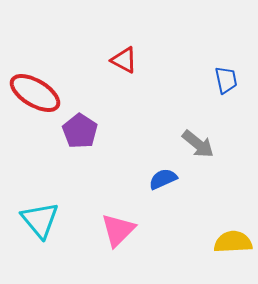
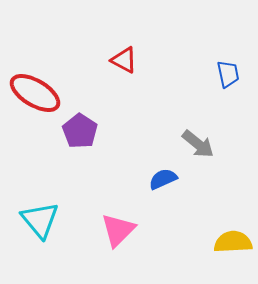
blue trapezoid: moved 2 px right, 6 px up
